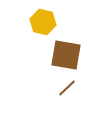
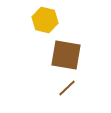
yellow hexagon: moved 2 px right, 2 px up
